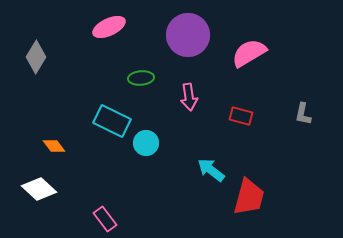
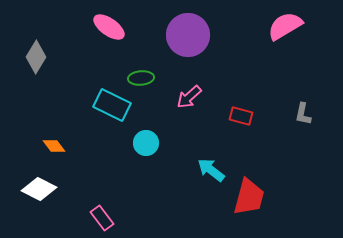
pink ellipse: rotated 60 degrees clockwise
pink semicircle: moved 36 px right, 27 px up
pink arrow: rotated 56 degrees clockwise
cyan rectangle: moved 16 px up
white diamond: rotated 16 degrees counterclockwise
pink rectangle: moved 3 px left, 1 px up
